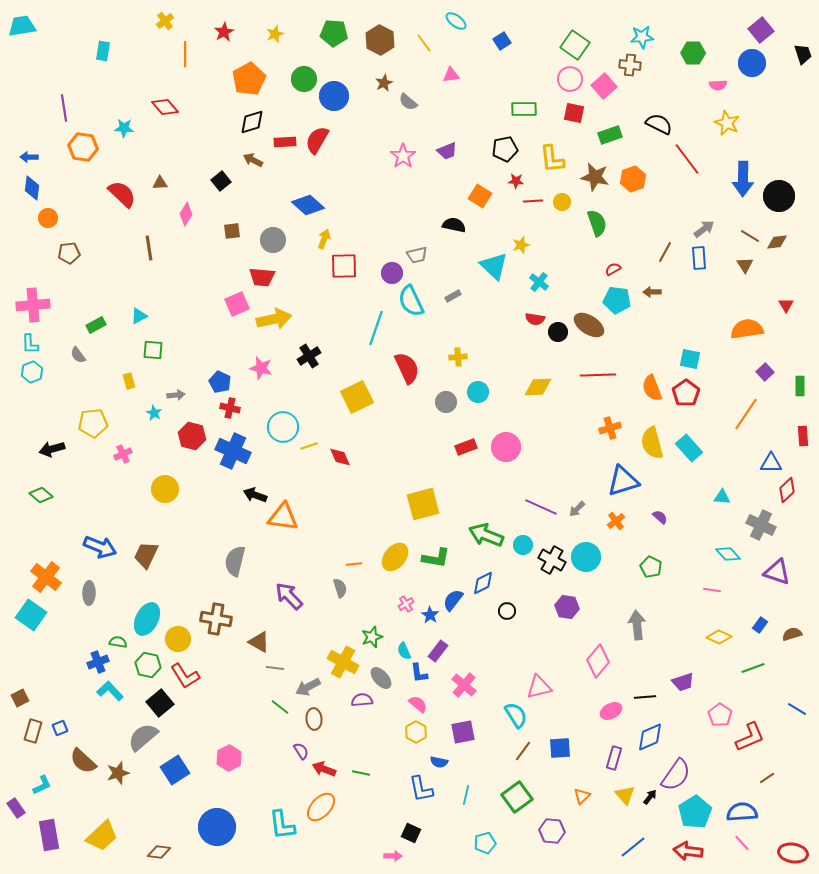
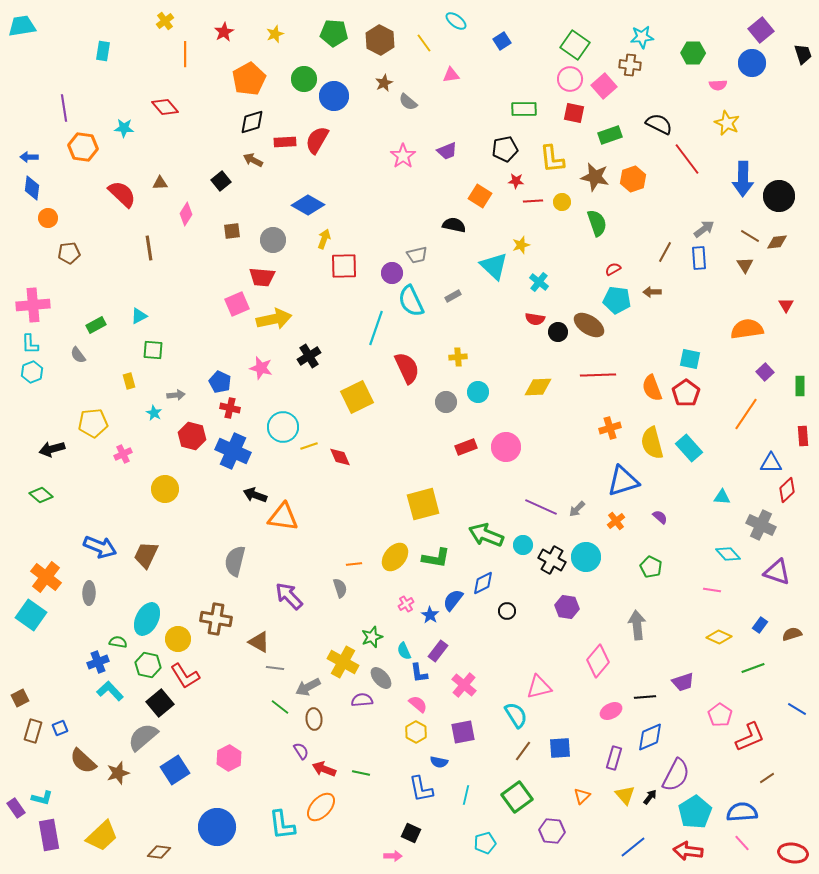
blue diamond at (308, 205): rotated 12 degrees counterclockwise
purple semicircle at (676, 775): rotated 8 degrees counterclockwise
cyan L-shape at (42, 785): moved 13 px down; rotated 40 degrees clockwise
